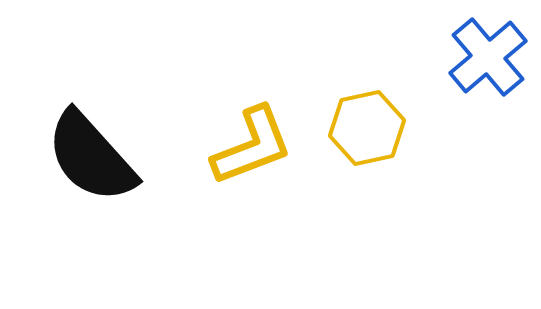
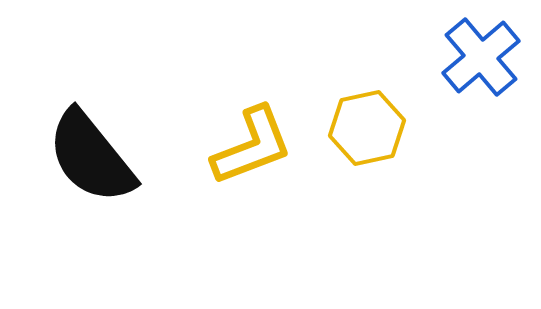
blue cross: moved 7 px left
black semicircle: rotated 3 degrees clockwise
